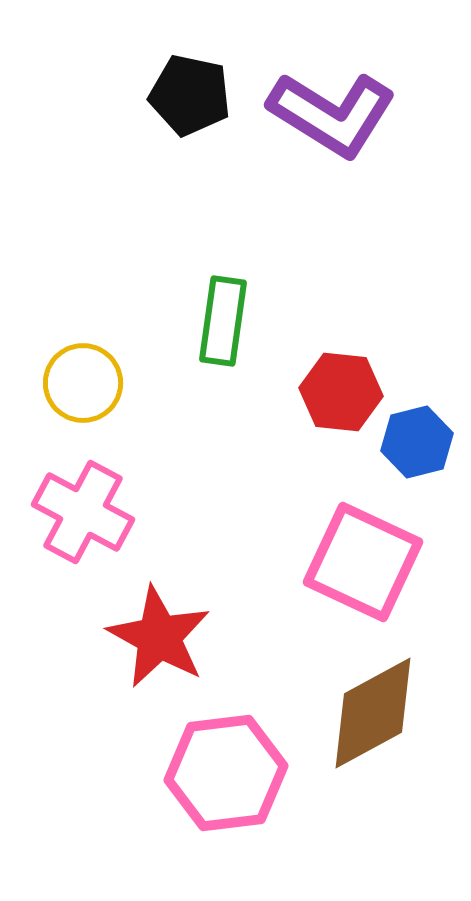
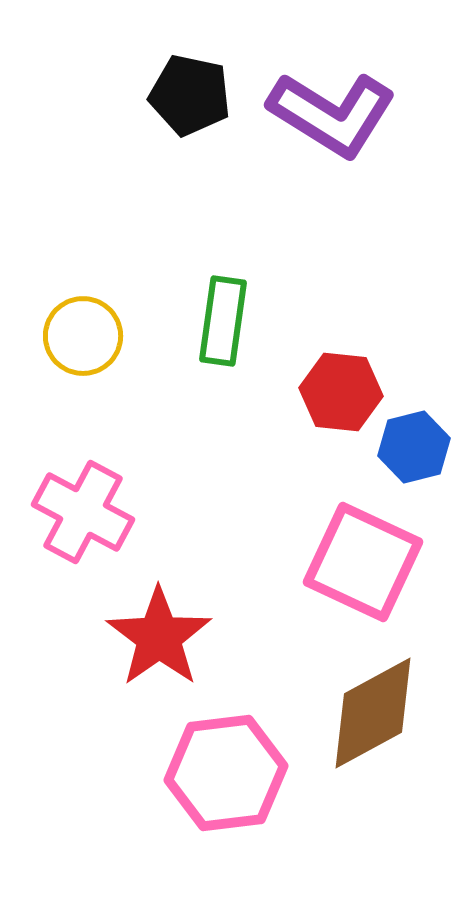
yellow circle: moved 47 px up
blue hexagon: moved 3 px left, 5 px down
red star: rotated 8 degrees clockwise
